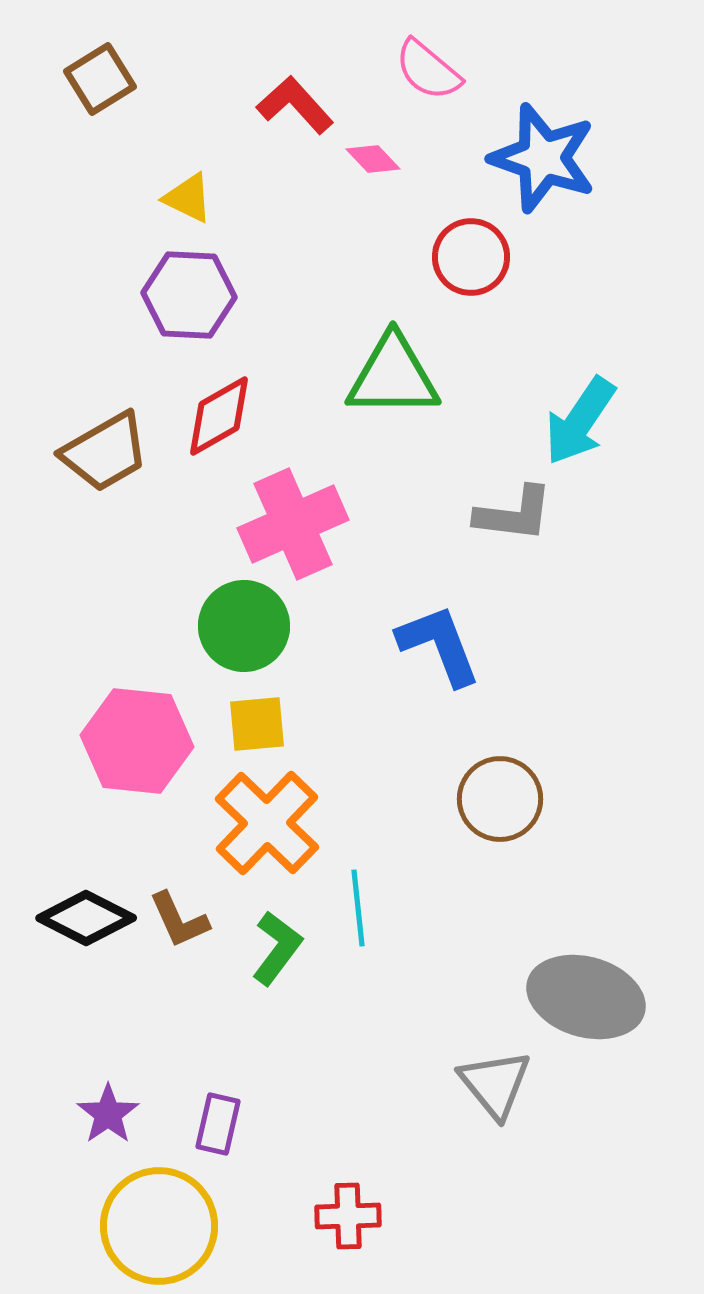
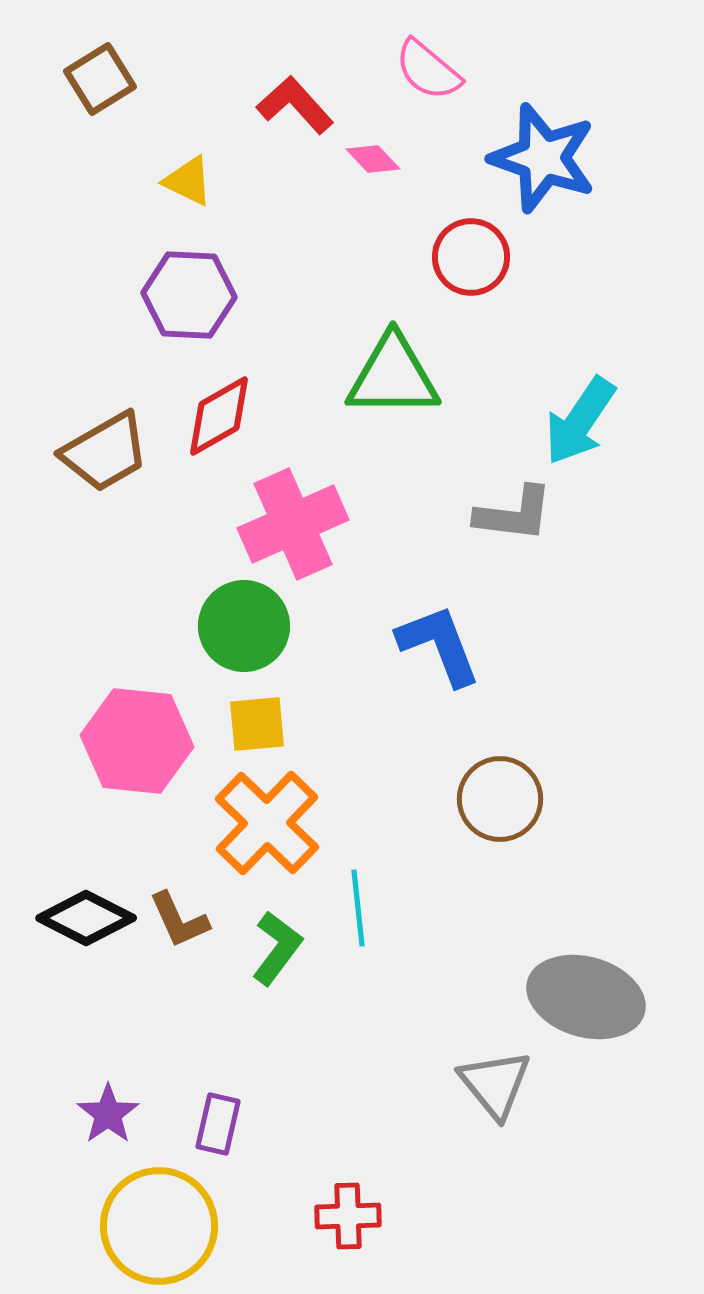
yellow triangle: moved 17 px up
